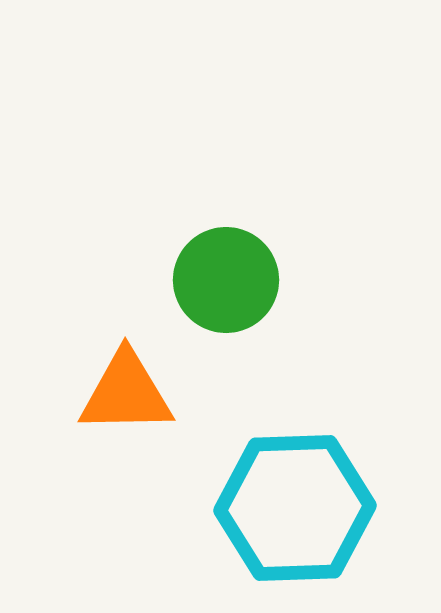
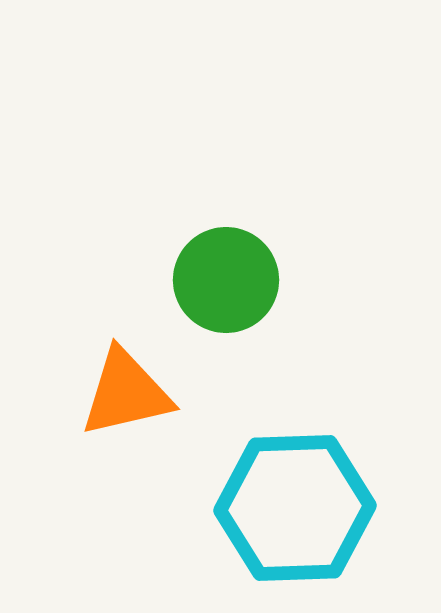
orange triangle: rotated 12 degrees counterclockwise
